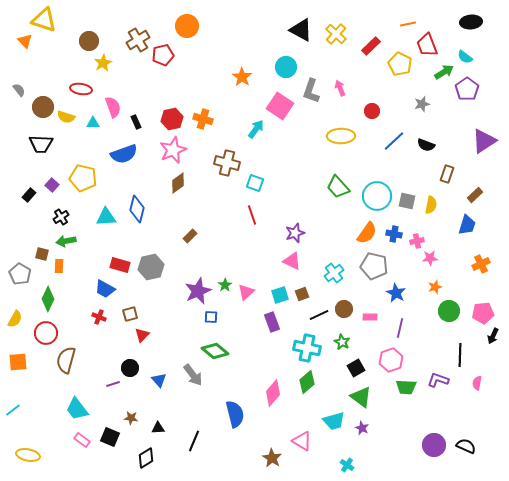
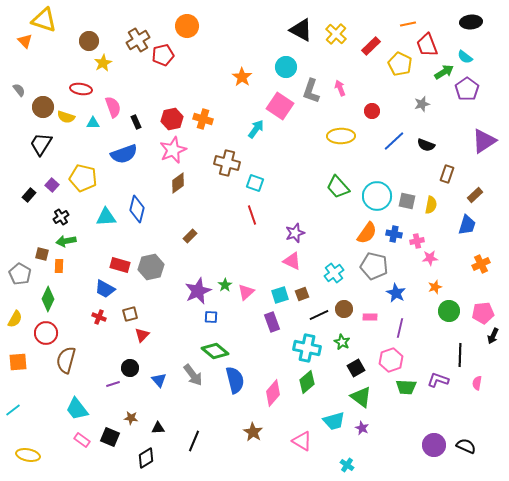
black trapezoid at (41, 144): rotated 120 degrees clockwise
blue semicircle at (235, 414): moved 34 px up
brown star at (272, 458): moved 19 px left, 26 px up
